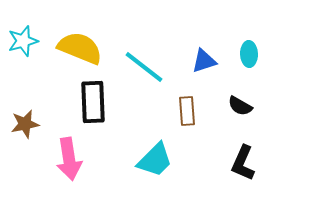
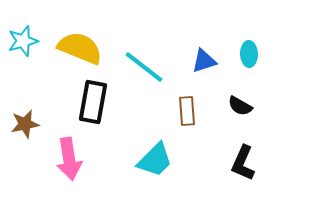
black rectangle: rotated 12 degrees clockwise
